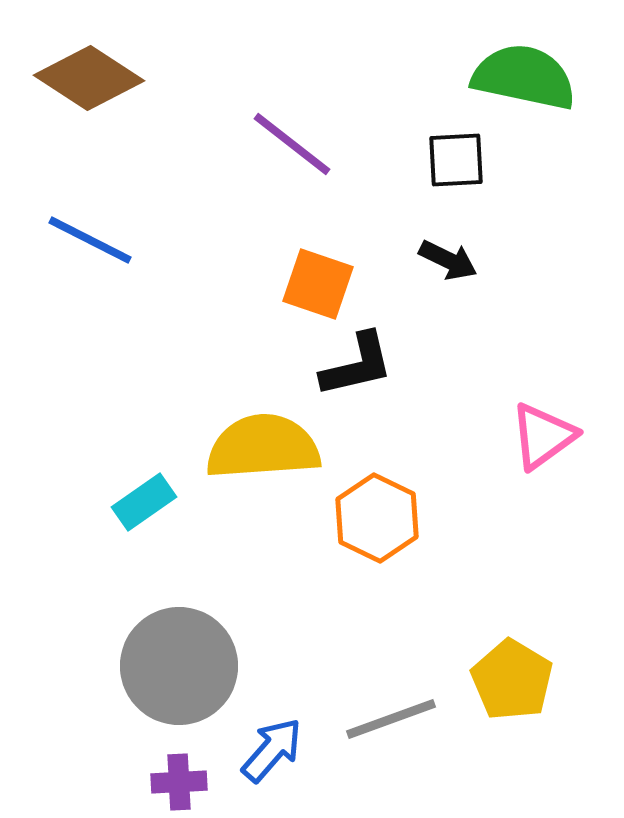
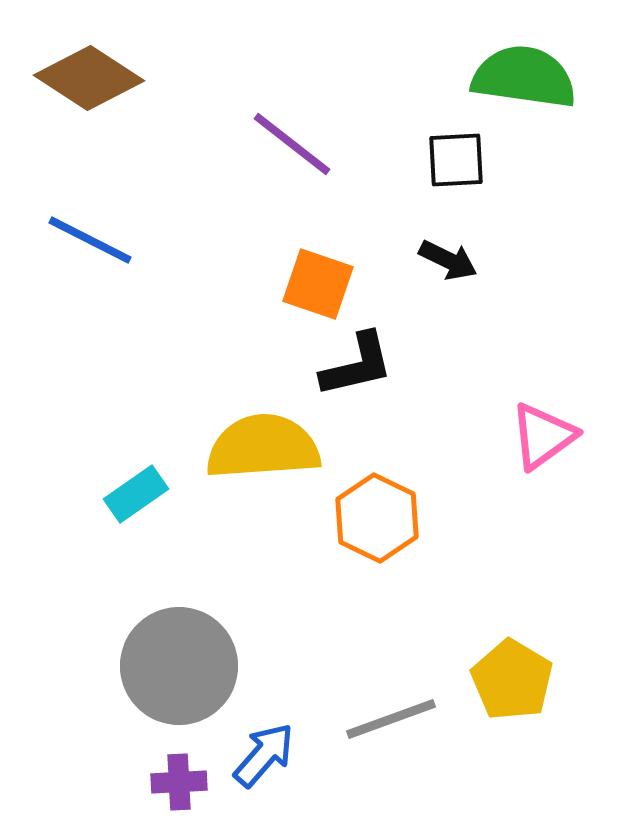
green semicircle: rotated 4 degrees counterclockwise
cyan rectangle: moved 8 px left, 8 px up
blue arrow: moved 8 px left, 5 px down
